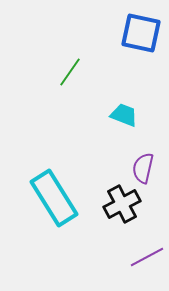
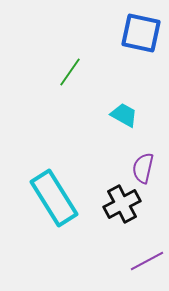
cyan trapezoid: rotated 8 degrees clockwise
purple line: moved 4 px down
